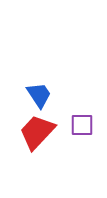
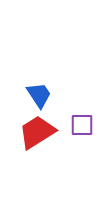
red trapezoid: rotated 15 degrees clockwise
